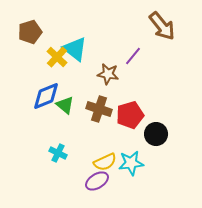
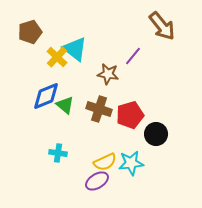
cyan cross: rotated 18 degrees counterclockwise
